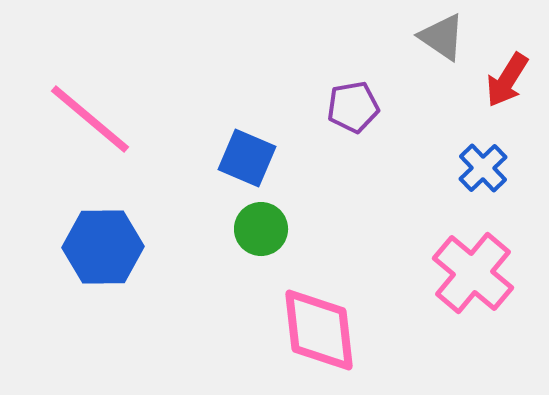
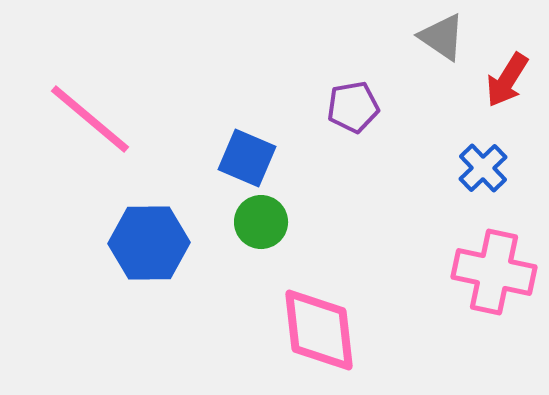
green circle: moved 7 px up
blue hexagon: moved 46 px right, 4 px up
pink cross: moved 21 px right, 1 px up; rotated 28 degrees counterclockwise
